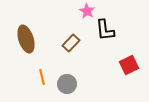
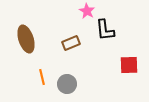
brown rectangle: rotated 24 degrees clockwise
red square: rotated 24 degrees clockwise
